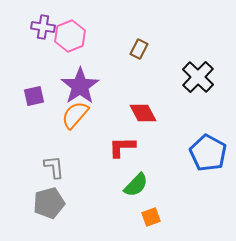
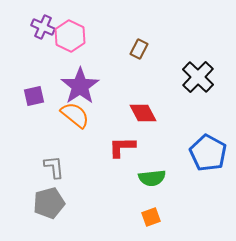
purple cross: rotated 15 degrees clockwise
pink hexagon: rotated 12 degrees counterclockwise
orange semicircle: rotated 88 degrees clockwise
green semicircle: moved 16 px right, 7 px up; rotated 40 degrees clockwise
